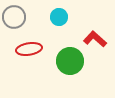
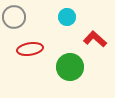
cyan circle: moved 8 px right
red ellipse: moved 1 px right
green circle: moved 6 px down
